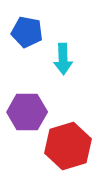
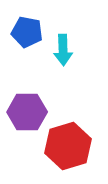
cyan arrow: moved 9 px up
